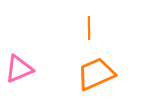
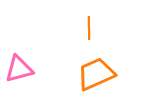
pink triangle: rotated 8 degrees clockwise
